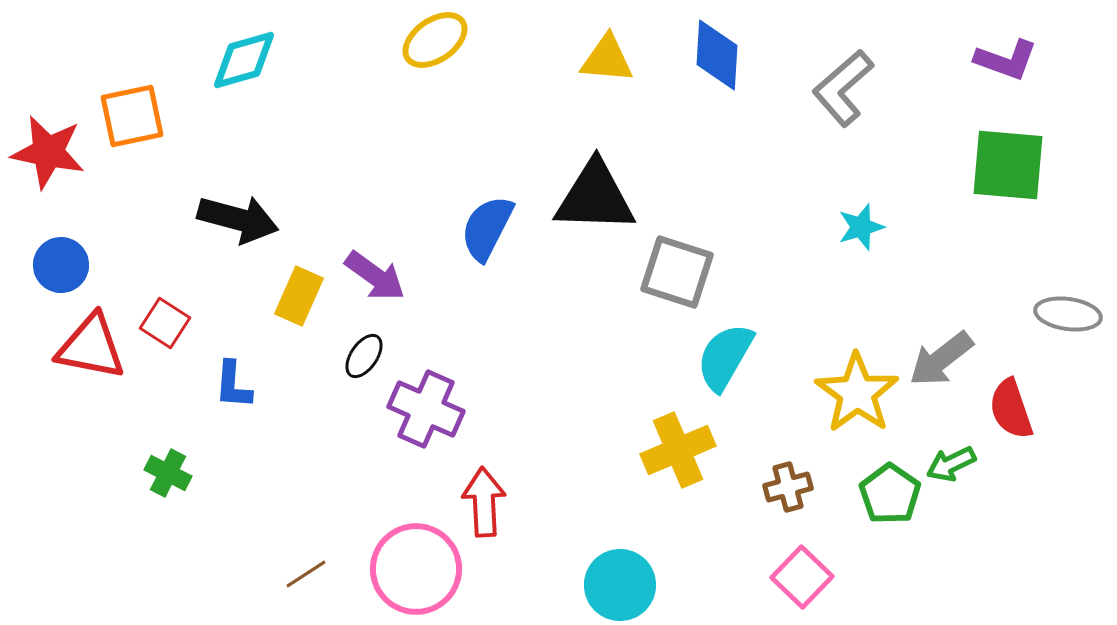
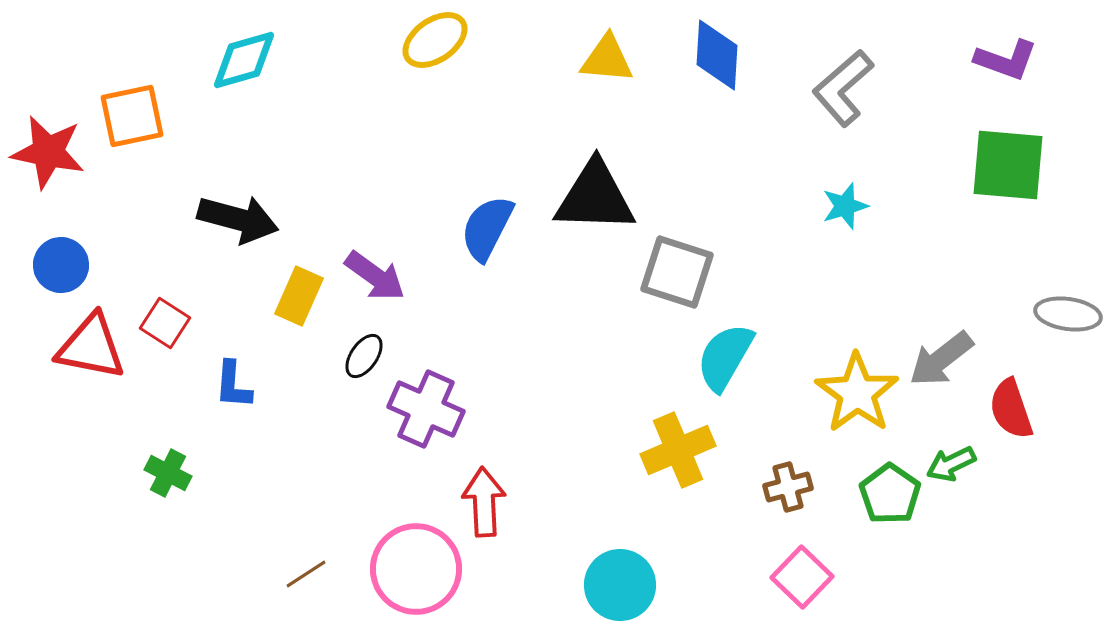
cyan star: moved 16 px left, 21 px up
